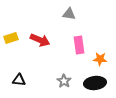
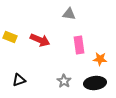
yellow rectangle: moved 1 px left, 1 px up; rotated 40 degrees clockwise
black triangle: rotated 24 degrees counterclockwise
